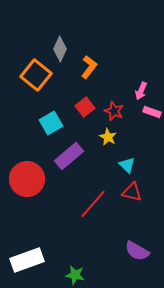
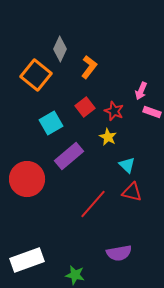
purple semicircle: moved 18 px left, 2 px down; rotated 40 degrees counterclockwise
